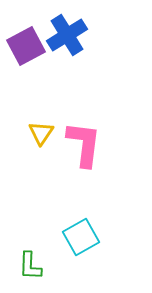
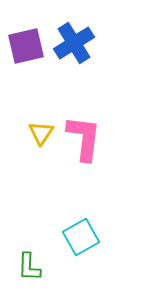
blue cross: moved 7 px right, 8 px down
purple square: rotated 15 degrees clockwise
pink L-shape: moved 6 px up
green L-shape: moved 1 px left, 1 px down
